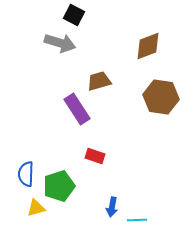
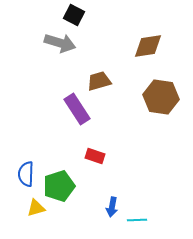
brown diamond: rotated 12 degrees clockwise
